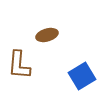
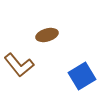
brown L-shape: rotated 44 degrees counterclockwise
